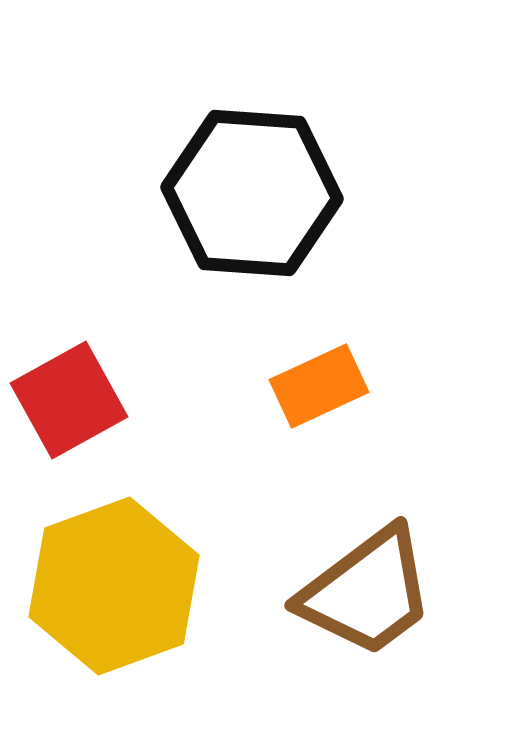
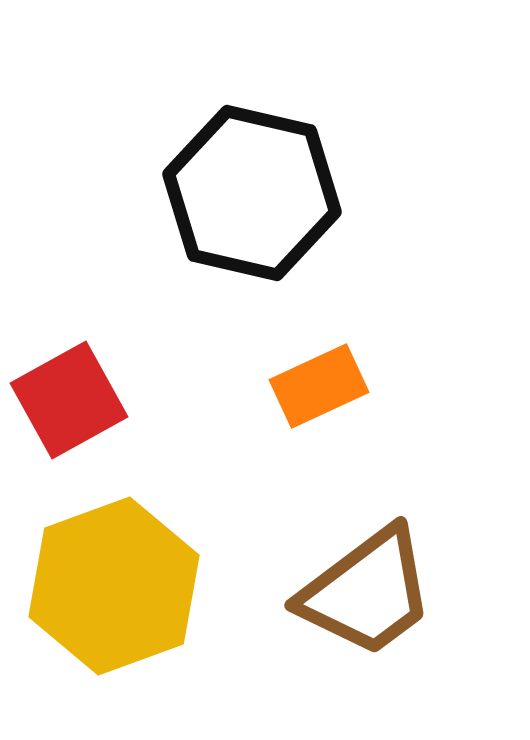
black hexagon: rotated 9 degrees clockwise
